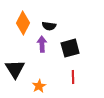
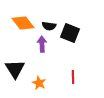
orange diamond: rotated 65 degrees counterclockwise
black square: moved 15 px up; rotated 36 degrees clockwise
orange star: moved 3 px up; rotated 16 degrees counterclockwise
